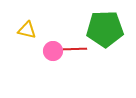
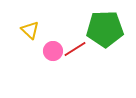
yellow triangle: moved 3 px right; rotated 30 degrees clockwise
red line: rotated 30 degrees counterclockwise
